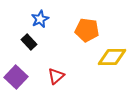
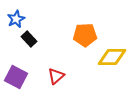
blue star: moved 24 px left
orange pentagon: moved 2 px left, 5 px down; rotated 10 degrees counterclockwise
black rectangle: moved 3 px up
purple square: rotated 15 degrees counterclockwise
